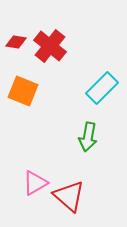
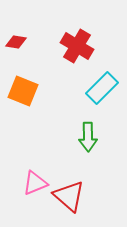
red cross: moved 27 px right; rotated 8 degrees counterclockwise
green arrow: rotated 12 degrees counterclockwise
pink triangle: rotated 8 degrees clockwise
